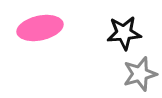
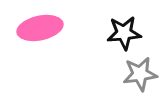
gray star: rotated 8 degrees clockwise
